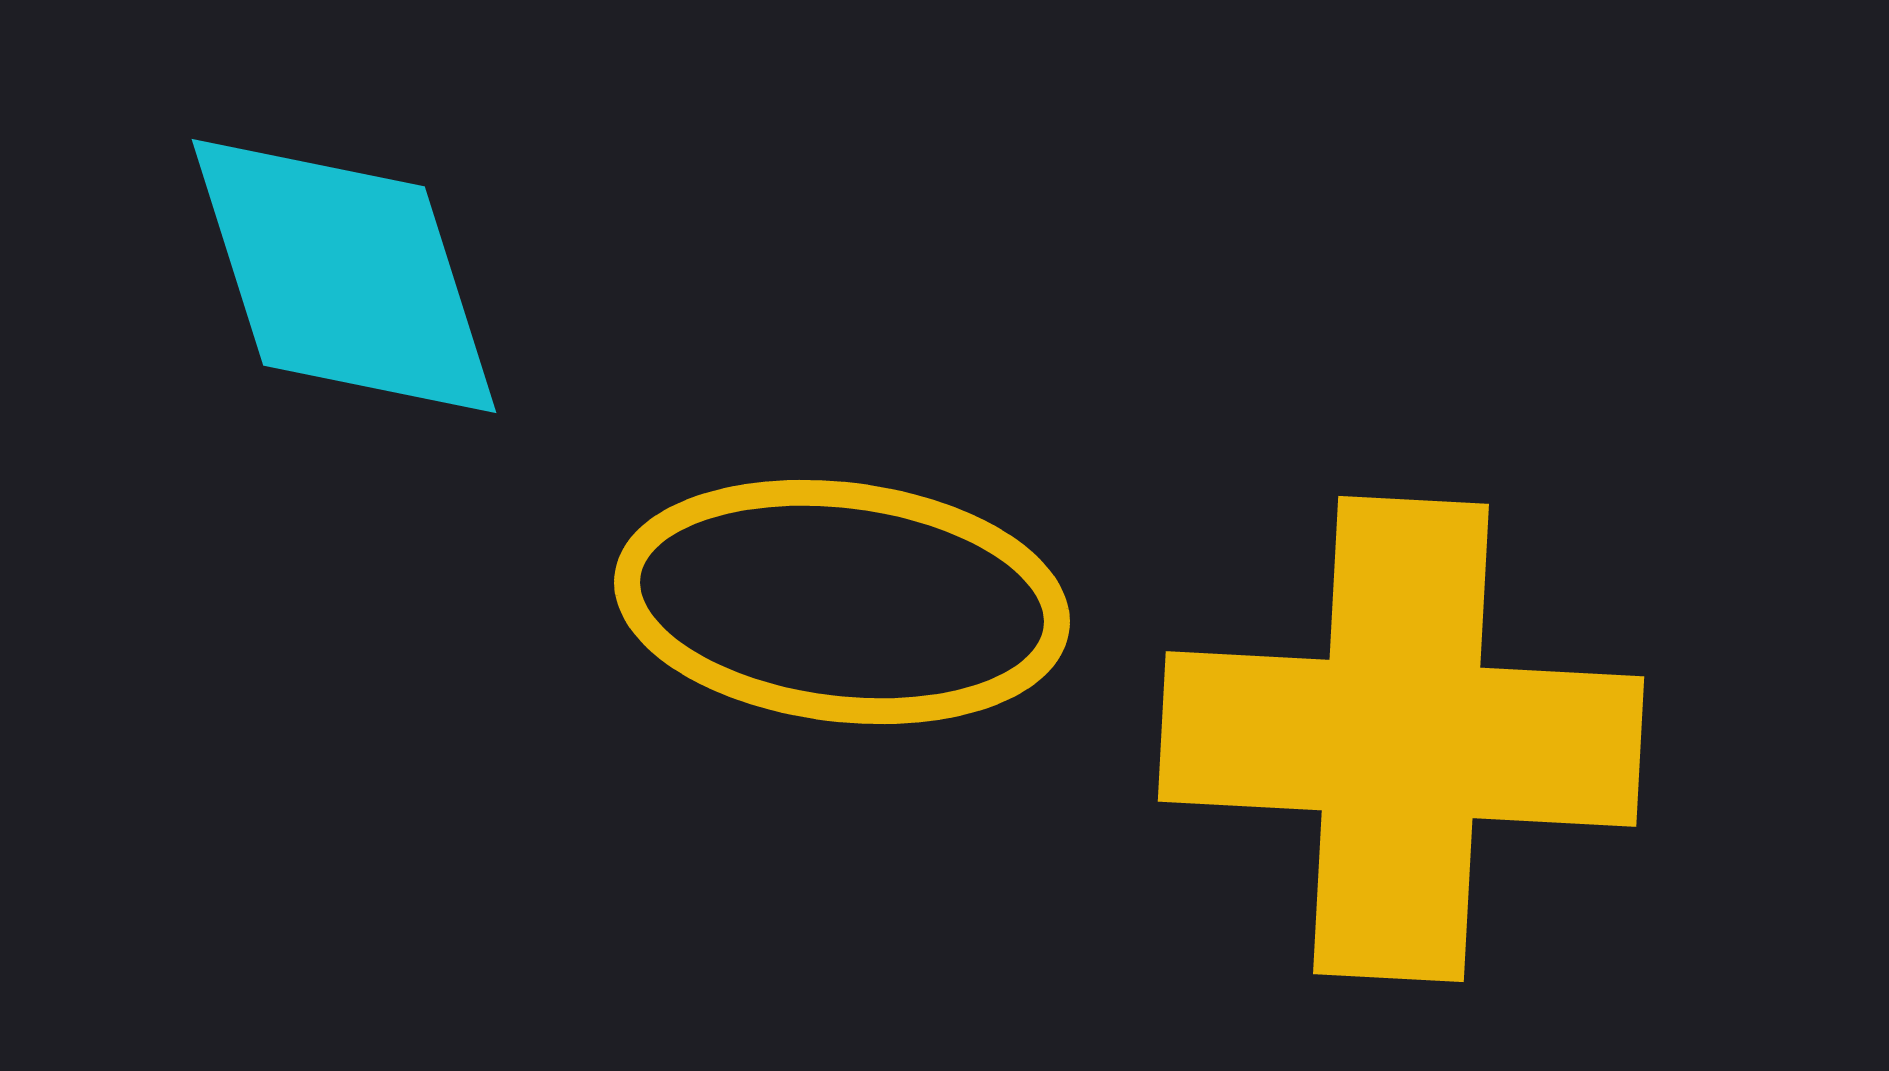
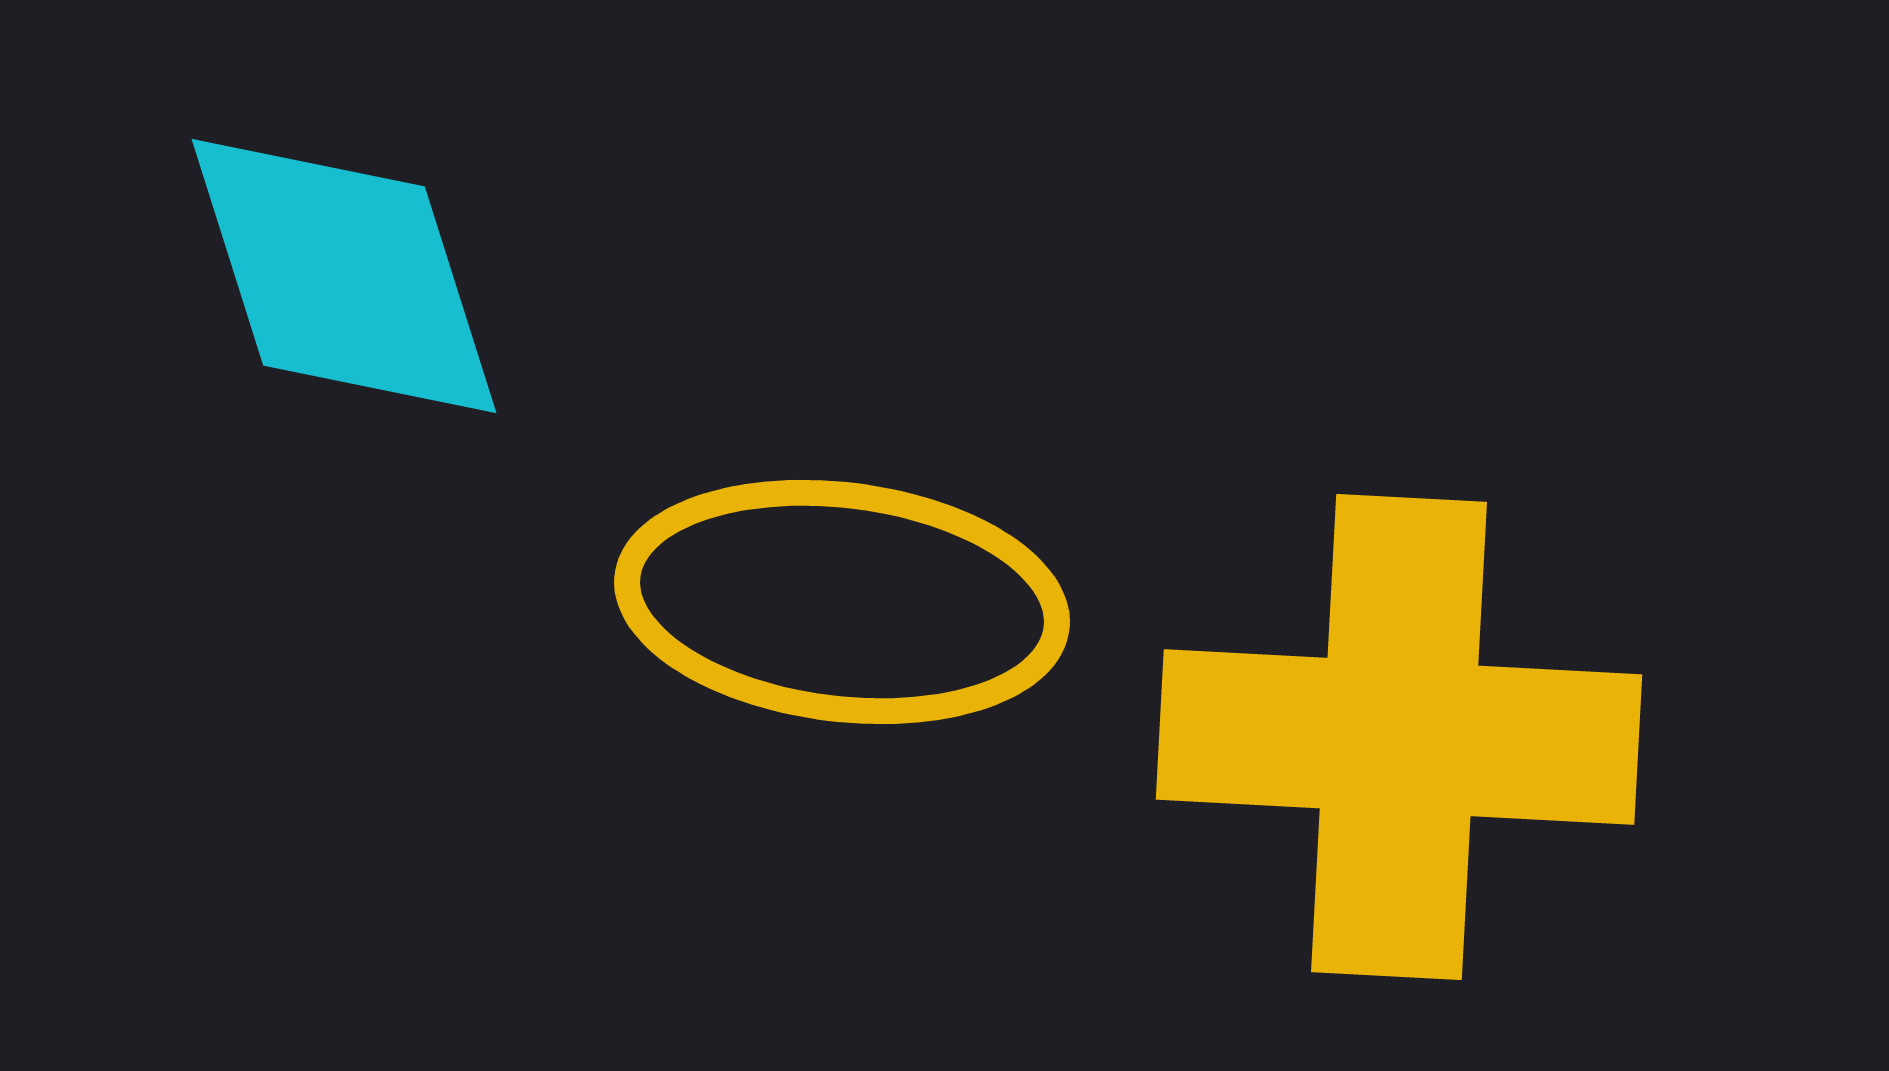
yellow cross: moved 2 px left, 2 px up
